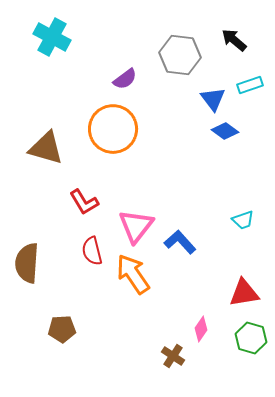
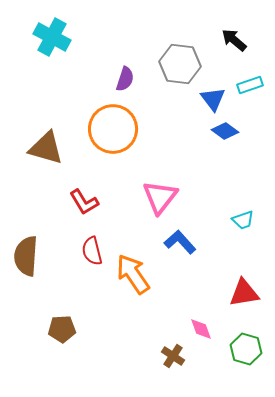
gray hexagon: moved 9 px down
purple semicircle: rotated 35 degrees counterclockwise
pink triangle: moved 24 px right, 29 px up
brown semicircle: moved 1 px left, 7 px up
pink diamond: rotated 55 degrees counterclockwise
green hexagon: moved 5 px left, 11 px down
